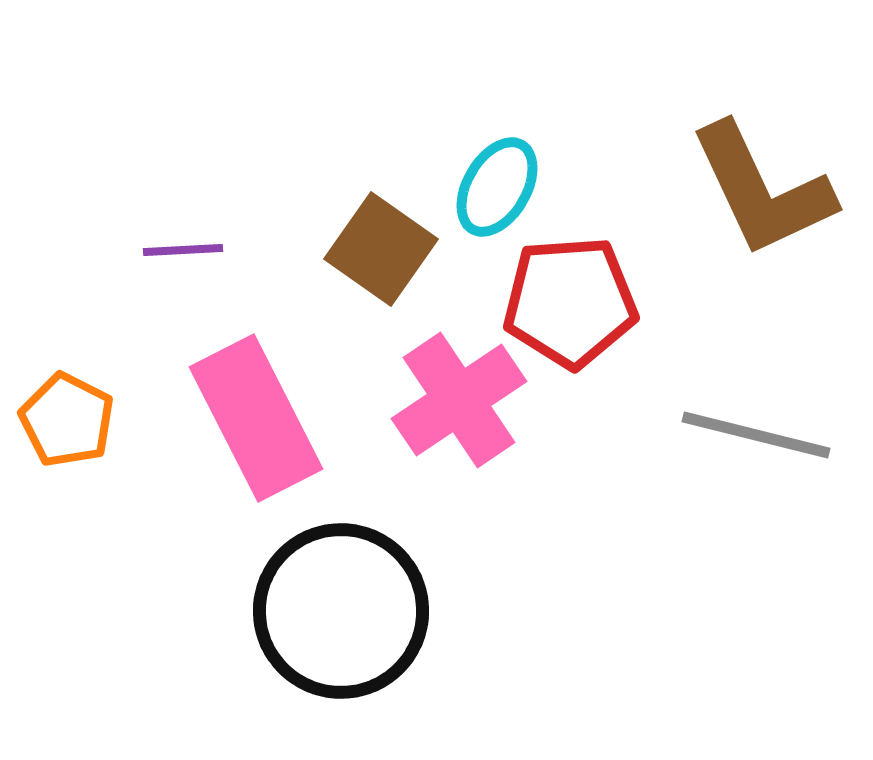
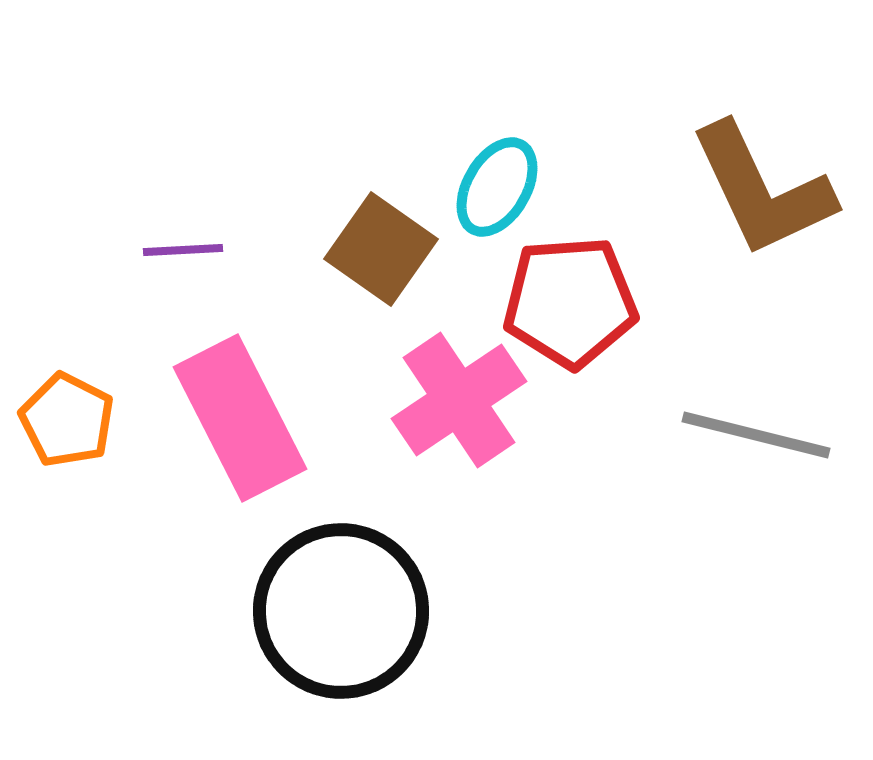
pink rectangle: moved 16 px left
